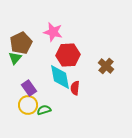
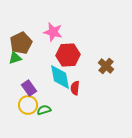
green triangle: rotated 32 degrees clockwise
